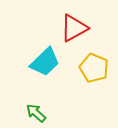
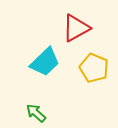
red triangle: moved 2 px right
